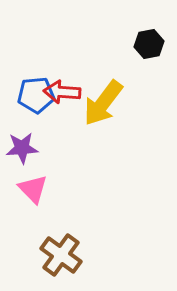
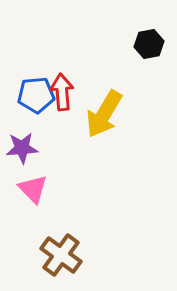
red arrow: rotated 81 degrees clockwise
yellow arrow: moved 1 px right, 11 px down; rotated 6 degrees counterclockwise
